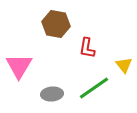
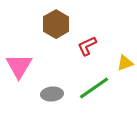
brown hexagon: rotated 20 degrees clockwise
red L-shape: moved 2 px up; rotated 55 degrees clockwise
yellow triangle: moved 1 px right, 2 px up; rotated 48 degrees clockwise
